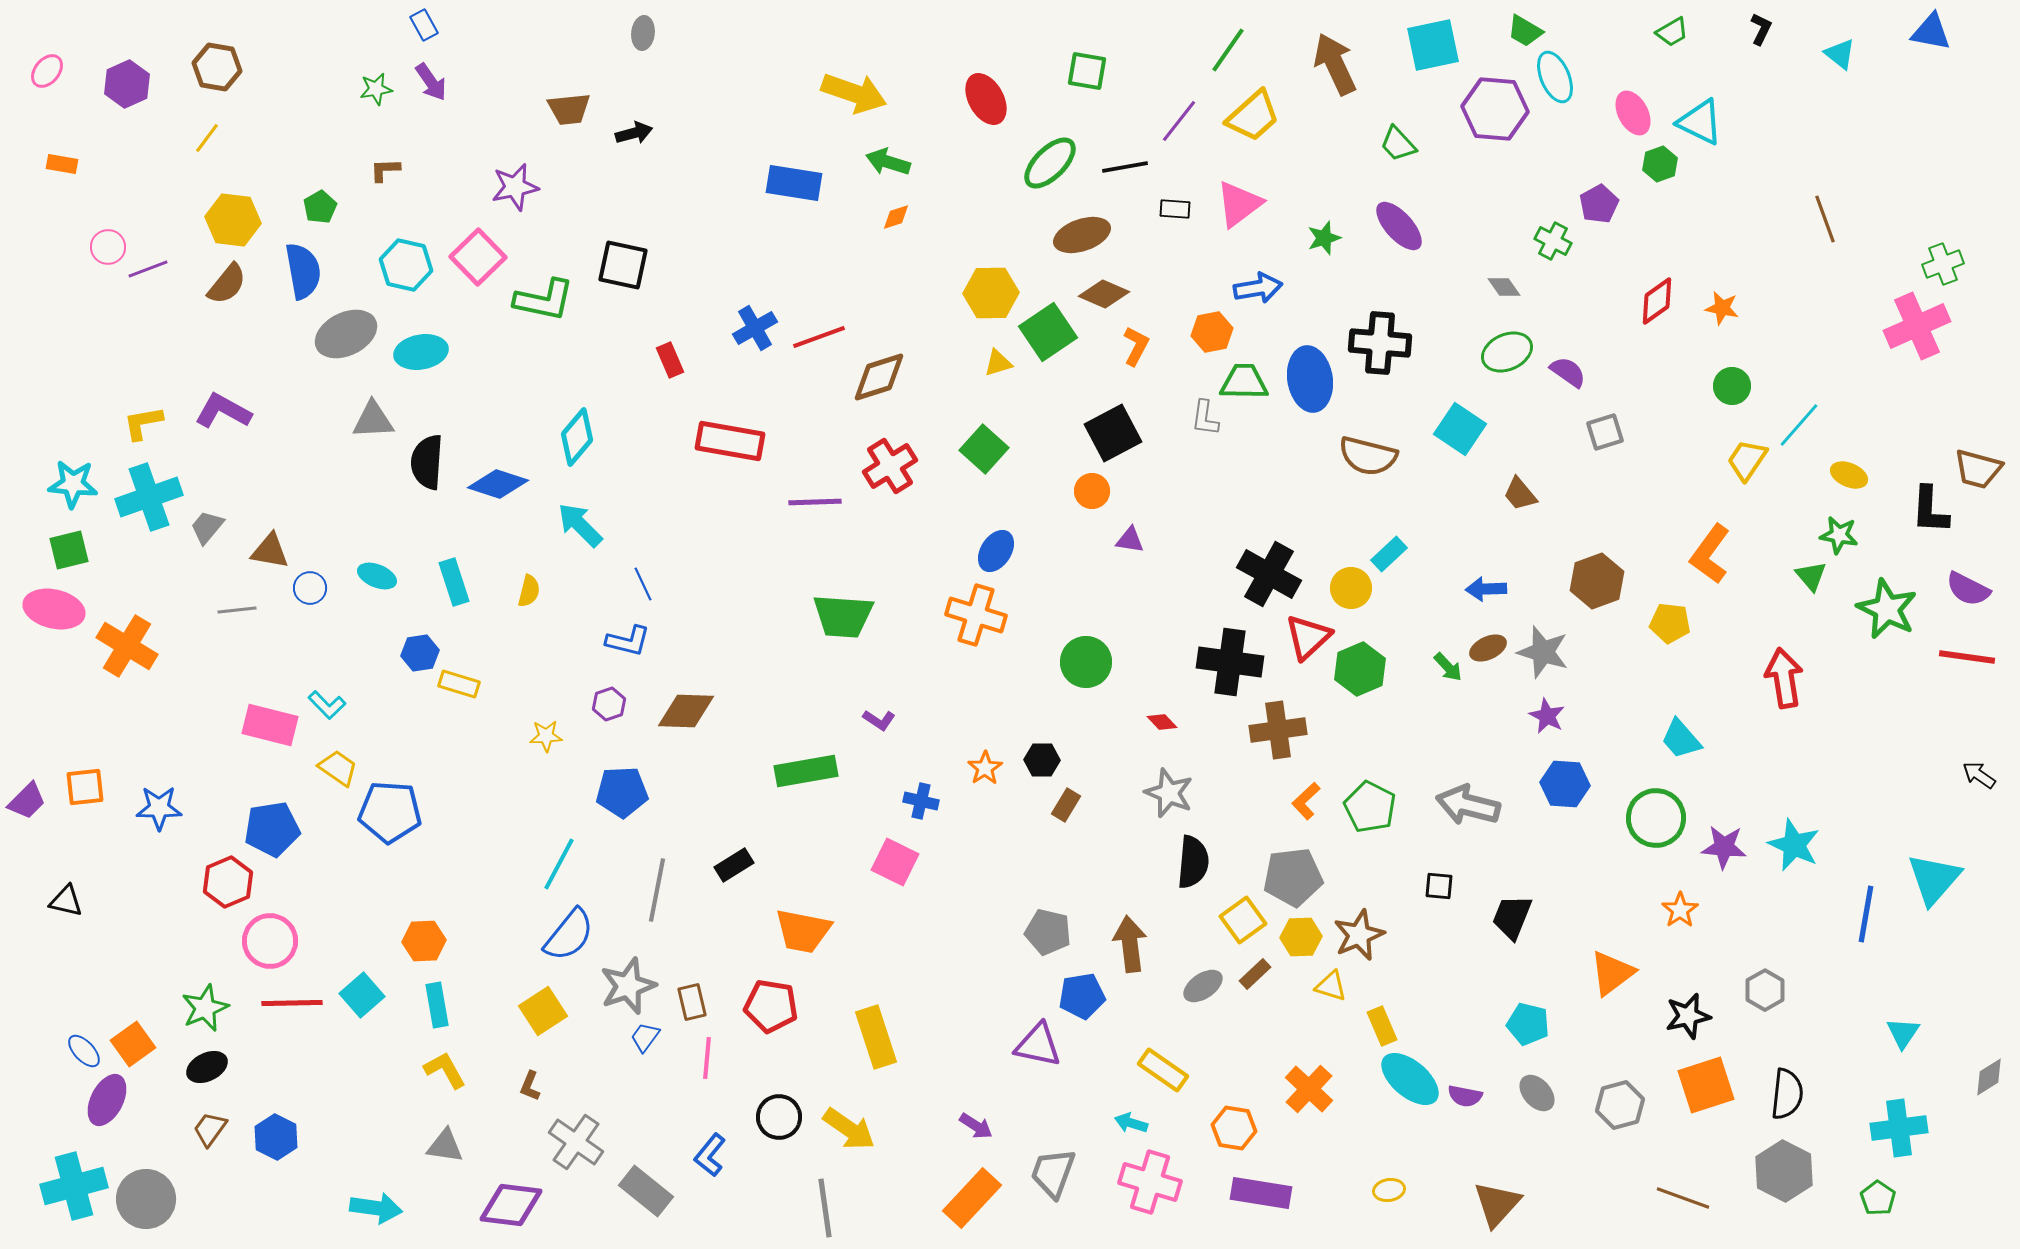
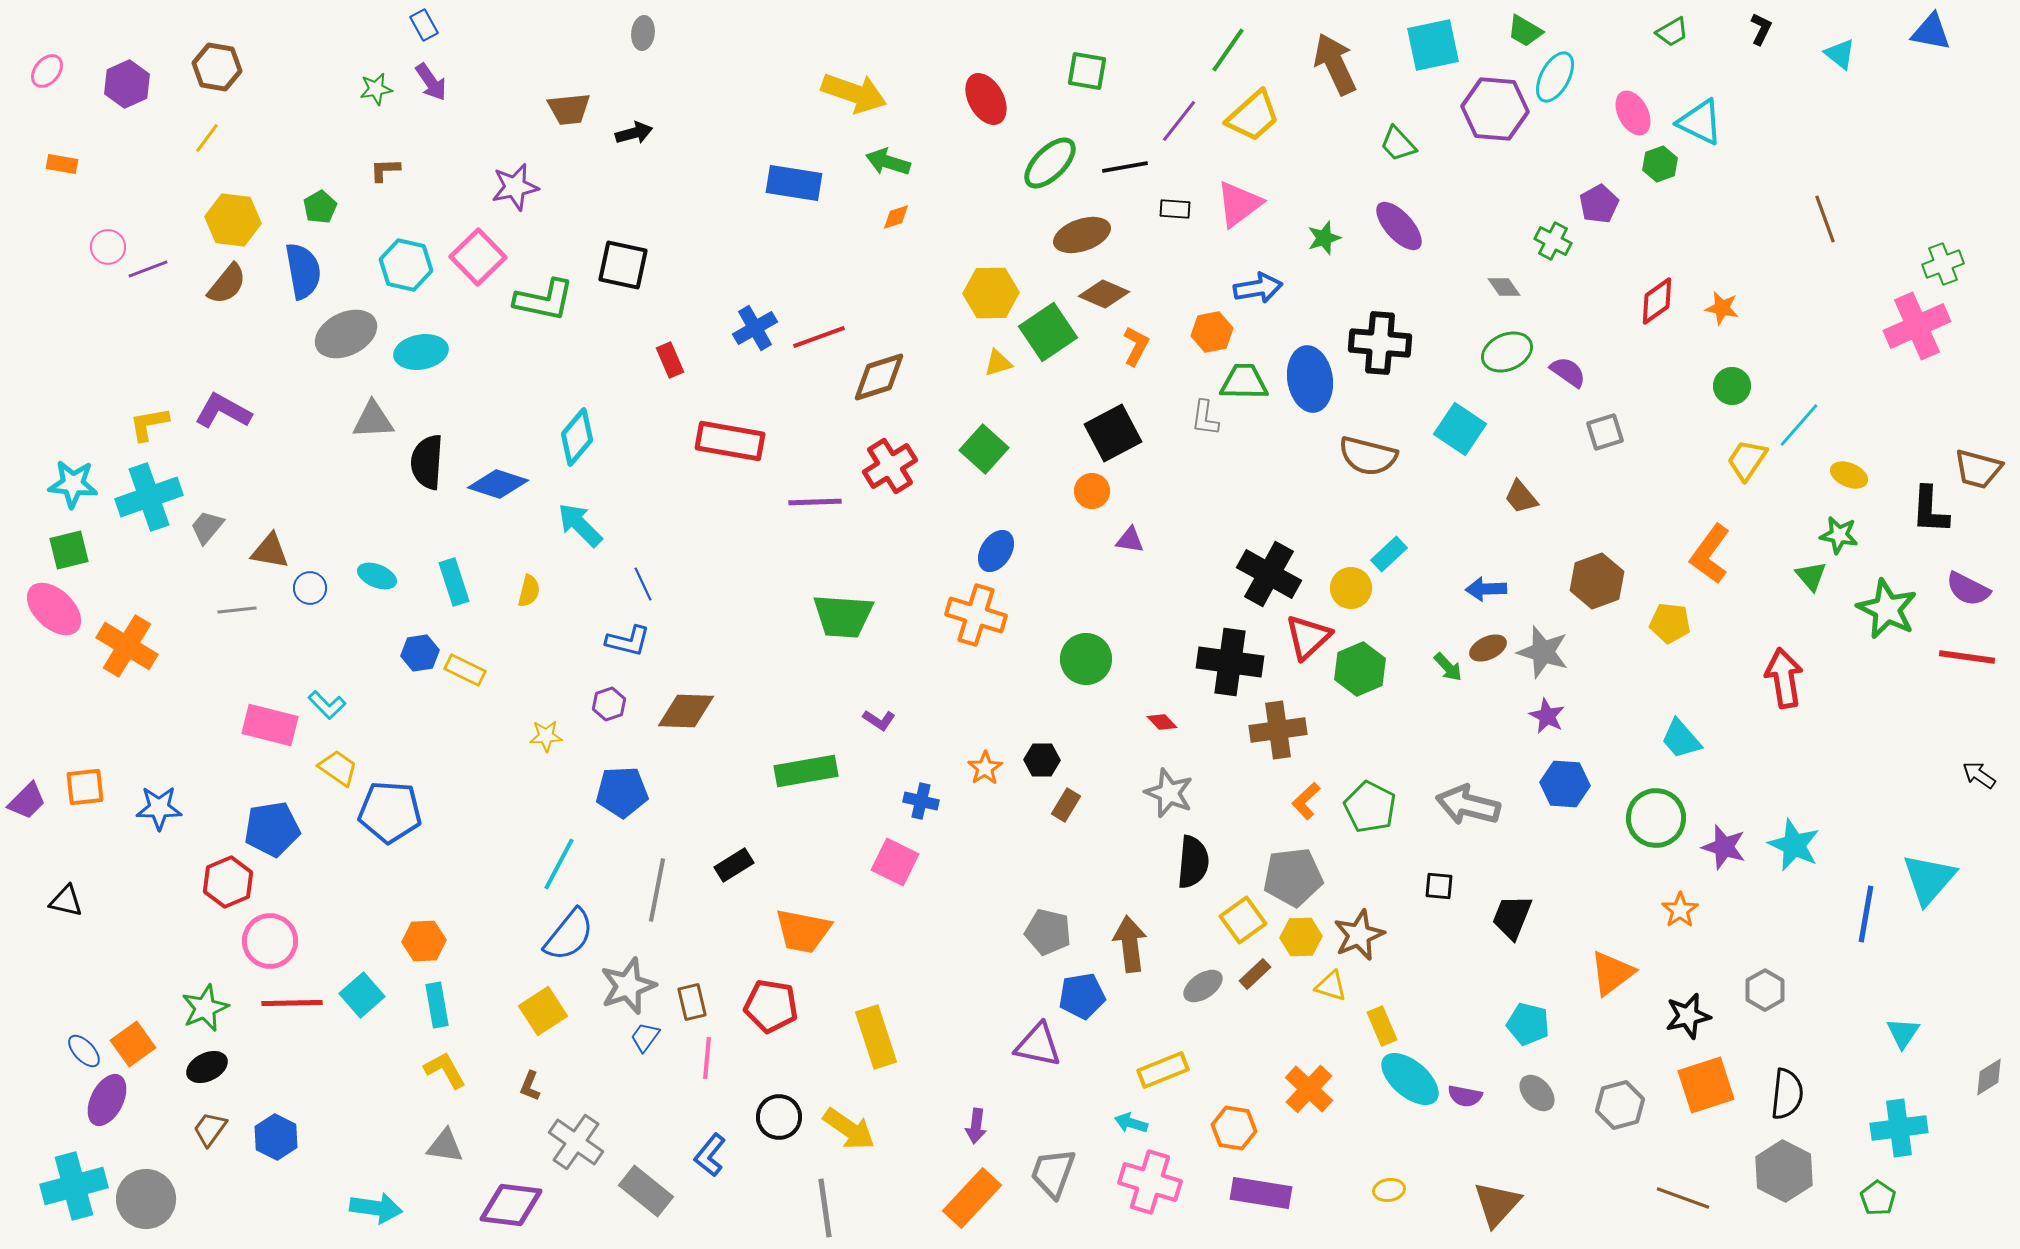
cyan ellipse at (1555, 77): rotated 51 degrees clockwise
yellow L-shape at (143, 423): moved 6 px right, 1 px down
brown trapezoid at (1520, 494): moved 1 px right, 3 px down
pink ellipse at (54, 609): rotated 30 degrees clockwise
green circle at (1086, 662): moved 3 px up
yellow rectangle at (459, 684): moved 6 px right, 14 px up; rotated 9 degrees clockwise
purple star at (1724, 847): rotated 12 degrees clockwise
cyan triangle at (1934, 879): moved 5 px left
yellow rectangle at (1163, 1070): rotated 57 degrees counterclockwise
purple arrow at (976, 1126): rotated 64 degrees clockwise
